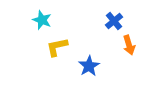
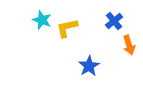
yellow L-shape: moved 10 px right, 19 px up
